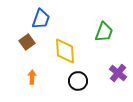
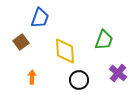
blue trapezoid: moved 1 px left, 1 px up
green trapezoid: moved 8 px down
brown square: moved 6 px left
black circle: moved 1 px right, 1 px up
